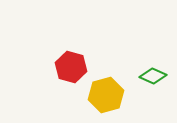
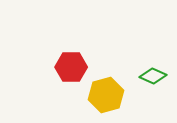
red hexagon: rotated 16 degrees counterclockwise
